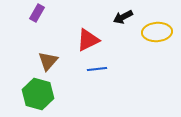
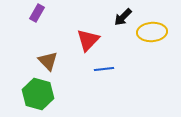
black arrow: rotated 18 degrees counterclockwise
yellow ellipse: moved 5 px left
red triangle: rotated 20 degrees counterclockwise
brown triangle: rotated 25 degrees counterclockwise
blue line: moved 7 px right
